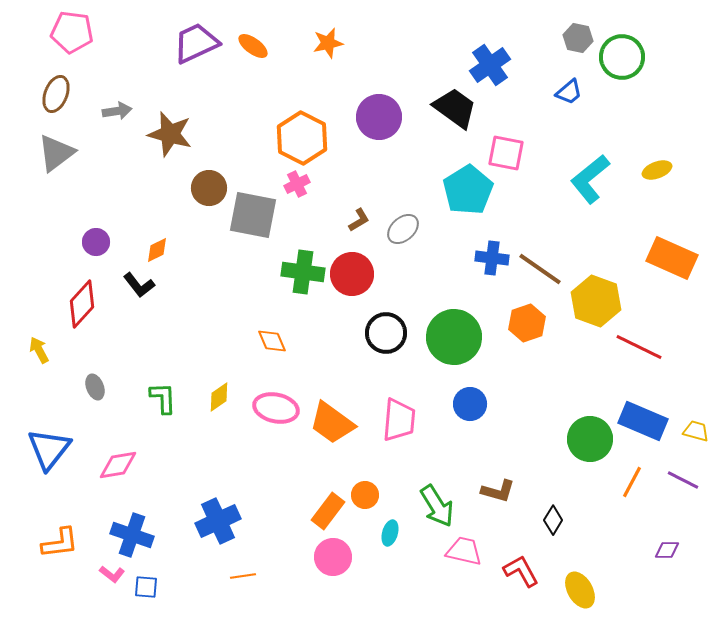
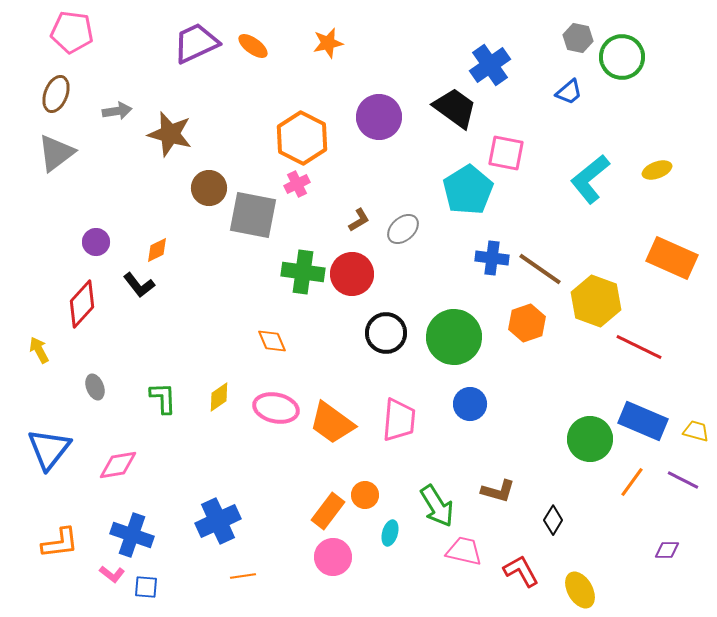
orange line at (632, 482): rotated 8 degrees clockwise
